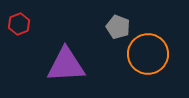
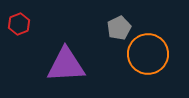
gray pentagon: moved 1 px right, 1 px down; rotated 25 degrees clockwise
